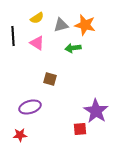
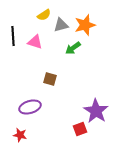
yellow semicircle: moved 7 px right, 3 px up
orange star: rotated 30 degrees counterclockwise
pink triangle: moved 2 px left, 1 px up; rotated 14 degrees counterclockwise
green arrow: rotated 28 degrees counterclockwise
red square: rotated 16 degrees counterclockwise
red star: rotated 16 degrees clockwise
